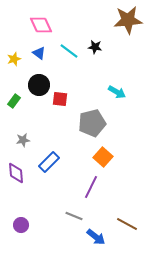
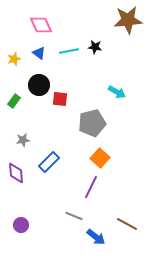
cyan line: rotated 48 degrees counterclockwise
orange square: moved 3 px left, 1 px down
